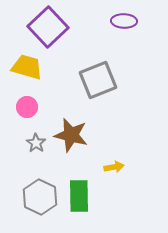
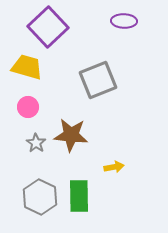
pink circle: moved 1 px right
brown star: rotated 8 degrees counterclockwise
